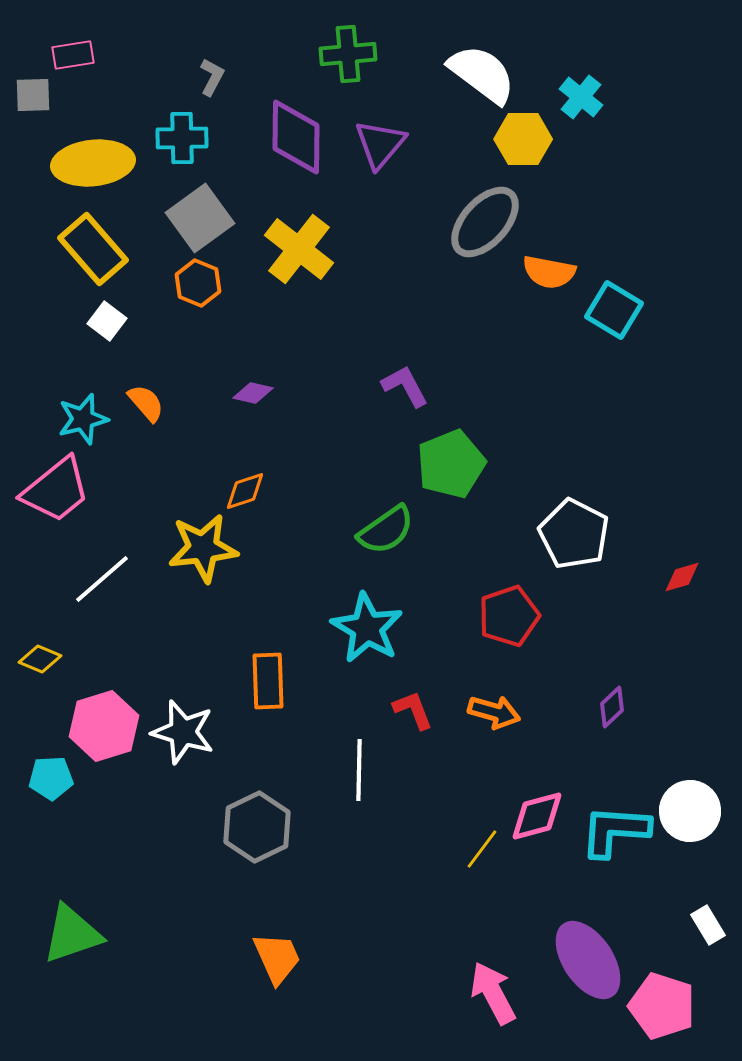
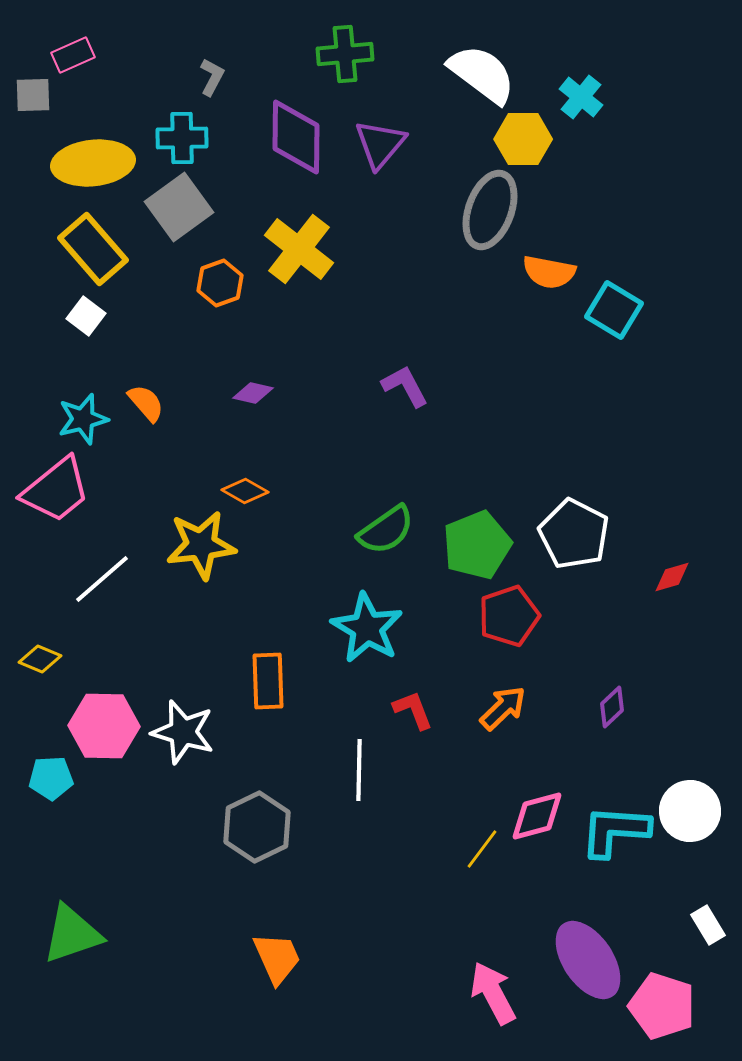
green cross at (348, 54): moved 3 px left
pink rectangle at (73, 55): rotated 15 degrees counterclockwise
gray square at (200, 218): moved 21 px left, 11 px up
gray ellipse at (485, 222): moved 5 px right, 12 px up; rotated 22 degrees counterclockwise
orange hexagon at (198, 283): moved 22 px right; rotated 18 degrees clockwise
white square at (107, 321): moved 21 px left, 5 px up
green pentagon at (451, 464): moved 26 px right, 81 px down
orange diamond at (245, 491): rotated 48 degrees clockwise
yellow star at (203, 548): moved 2 px left, 3 px up
red diamond at (682, 577): moved 10 px left
orange arrow at (494, 712): moved 9 px right, 4 px up; rotated 60 degrees counterclockwise
pink hexagon at (104, 726): rotated 18 degrees clockwise
